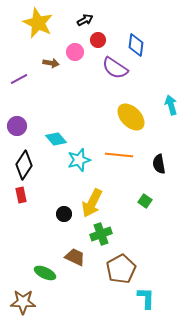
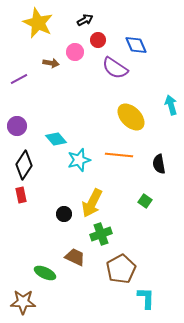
blue diamond: rotated 30 degrees counterclockwise
